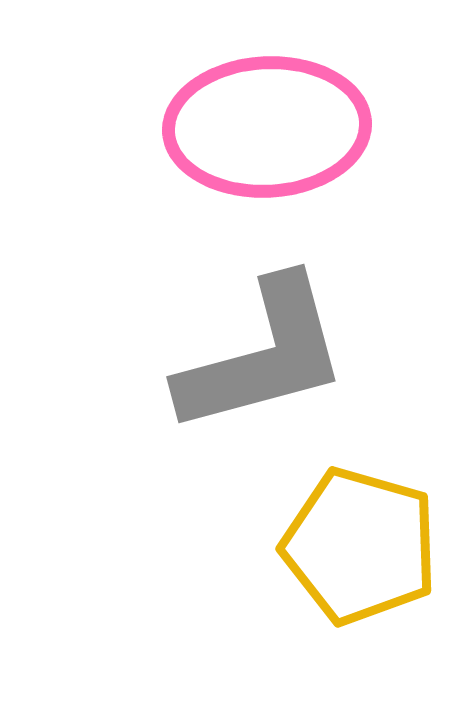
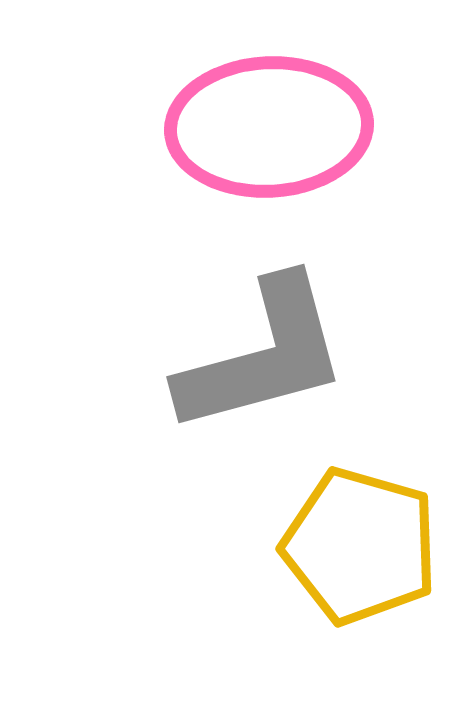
pink ellipse: moved 2 px right
